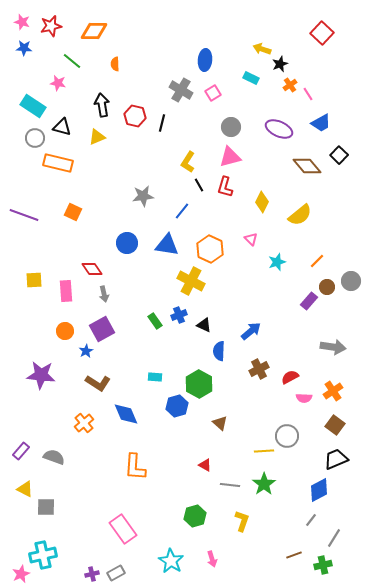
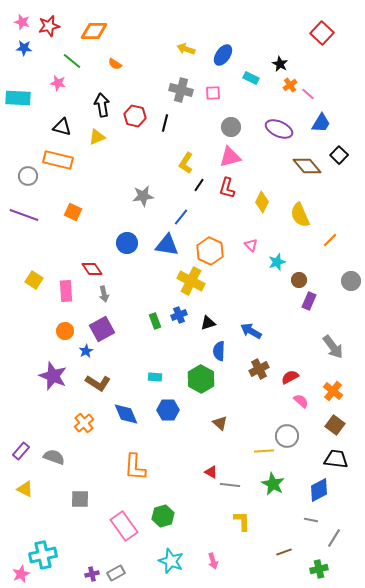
red star at (51, 26): moved 2 px left
yellow arrow at (262, 49): moved 76 px left
blue ellipse at (205, 60): moved 18 px right, 5 px up; rotated 30 degrees clockwise
orange semicircle at (115, 64): rotated 56 degrees counterclockwise
black star at (280, 64): rotated 21 degrees counterclockwise
gray cross at (181, 90): rotated 15 degrees counterclockwise
pink square at (213, 93): rotated 28 degrees clockwise
pink line at (308, 94): rotated 16 degrees counterclockwise
cyan rectangle at (33, 106): moved 15 px left, 8 px up; rotated 30 degrees counterclockwise
black line at (162, 123): moved 3 px right
blue trapezoid at (321, 123): rotated 30 degrees counterclockwise
gray circle at (35, 138): moved 7 px left, 38 px down
yellow L-shape at (188, 162): moved 2 px left, 1 px down
orange rectangle at (58, 163): moved 3 px up
black line at (199, 185): rotated 64 degrees clockwise
red L-shape at (225, 187): moved 2 px right, 1 px down
blue line at (182, 211): moved 1 px left, 6 px down
yellow semicircle at (300, 215): rotated 105 degrees clockwise
pink triangle at (251, 239): moved 6 px down
orange hexagon at (210, 249): moved 2 px down
orange line at (317, 261): moved 13 px right, 21 px up
yellow square at (34, 280): rotated 36 degrees clockwise
brown circle at (327, 287): moved 28 px left, 7 px up
purple rectangle at (309, 301): rotated 18 degrees counterclockwise
green rectangle at (155, 321): rotated 14 degrees clockwise
black triangle at (204, 325): moved 4 px right, 2 px up; rotated 42 degrees counterclockwise
blue arrow at (251, 331): rotated 110 degrees counterclockwise
gray arrow at (333, 347): rotated 45 degrees clockwise
purple star at (41, 375): moved 12 px right, 1 px down; rotated 16 degrees clockwise
green hexagon at (199, 384): moved 2 px right, 5 px up
orange cross at (333, 391): rotated 18 degrees counterclockwise
pink semicircle at (304, 398): moved 3 px left, 3 px down; rotated 140 degrees counterclockwise
blue hexagon at (177, 406): moved 9 px left, 4 px down; rotated 15 degrees clockwise
black trapezoid at (336, 459): rotated 30 degrees clockwise
red triangle at (205, 465): moved 6 px right, 7 px down
green star at (264, 484): moved 9 px right; rotated 10 degrees counterclockwise
gray square at (46, 507): moved 34 px right, 8 px up
green hexagon at (195, 516): moved 32 px left
gray line at (311, 520): rotated 64 degrees clockwise
yellow L-shape at (242, 521): rotated 20 degrees counterclockwise
pink rectangle at (123, 529): moved 1 px right, 3 px up
brown line at (294, 555): moved 10 px left, 3 px up
pink arrow at (212, 559): moved 1 px right, 2 px down
cyan star at (171, 561): rotated 10 degrees counterclockwise
green cross at (323, 565): moved 4 px left, 4 px down
